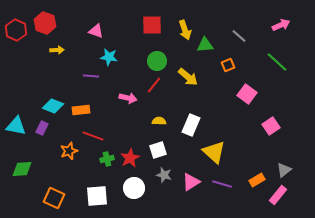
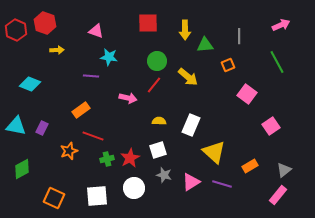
red square at (152, 25): moved 4 px left, 2 px up
yellow arrow at (185, 30): rotated 18 degrees clockwise
gray line at (239, 36): rotated 49 degrees clockwise
green line at (277, 62): rotated 20 degrees clockwise
cyan diamond at (53, 106): moved 23 px left, 22 px up
orange rectangle at (81, 110): rotated 30 degrees counterclockwise
green diamond at (22, 169): rotated 25 degrees counterclockwise
orange rectangle at (257, 180): moved 7 px left, 14 px up
